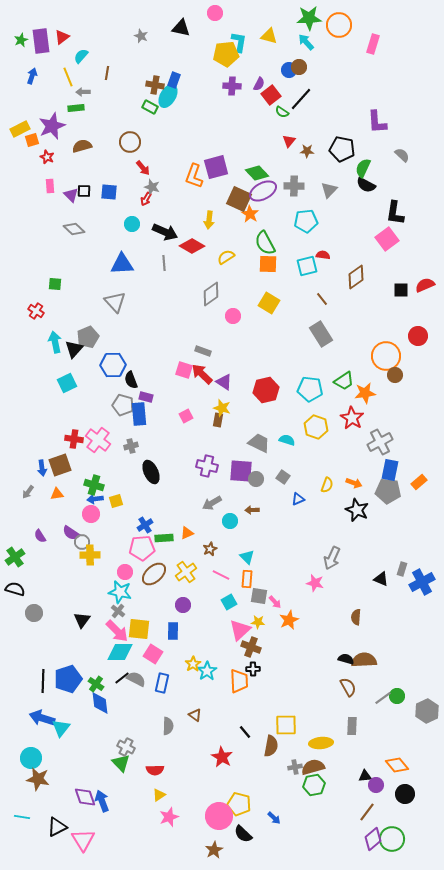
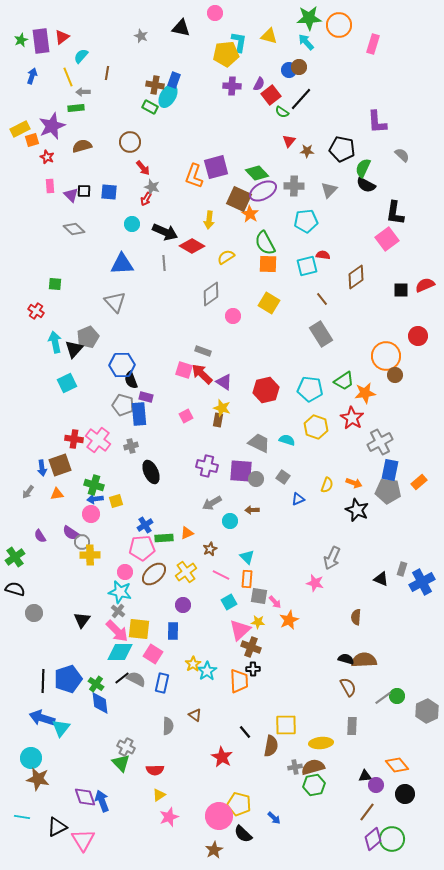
blue hexagon at (113, 365): moved 9 px right
